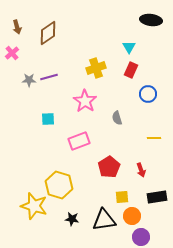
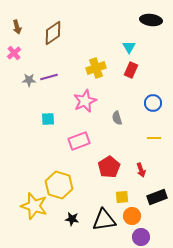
brown diamond: moved 5 px right
pink cross: moved 2 px right
blue circle: moved 5 px right, 9 px down
pink star: rotated 15 degrees clockwise
black rectangle: rotated 12 degrees counterclockwise
